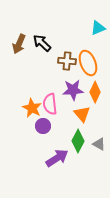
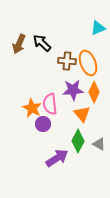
orange diamond: moved 1 px left
purple circle: moved 2 px up
